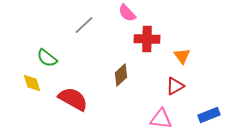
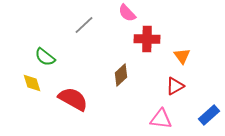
green semicircle: moved 2 px left, 1 px up
blue rectangle: rotated 20 degrees counterclockwise
